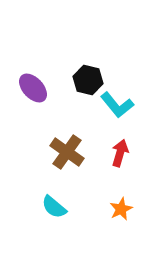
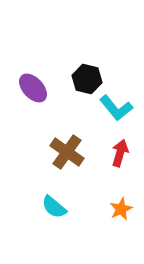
black hexagon: moved 1 px left, 1 px up
cyan L-shape: moved 1 px left, 3 px down
